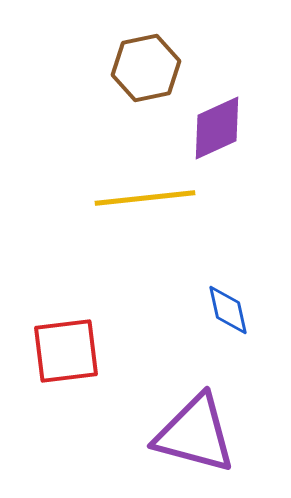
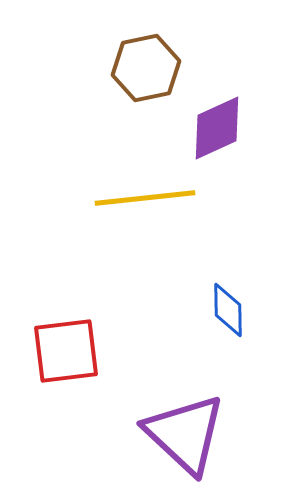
blue diamond: rotated 12 degrees clockwise
purple triangle: moved 10 px left; rotated 28 degrees clockwise
